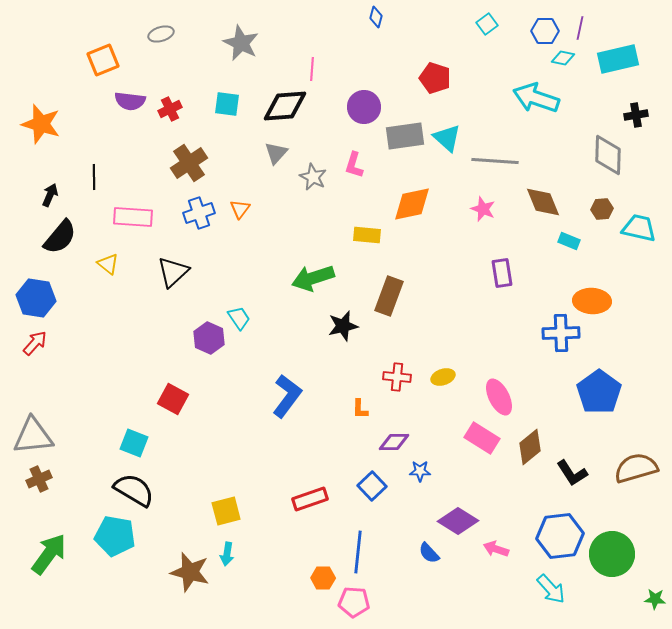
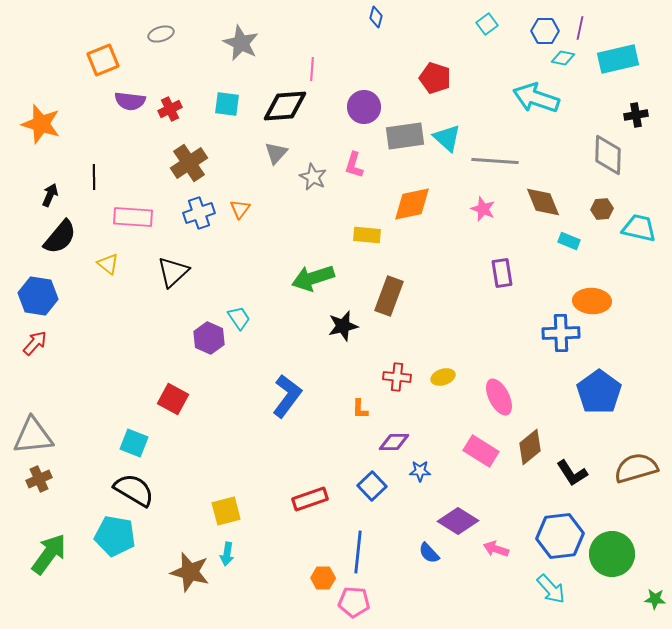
blue hexagon at (36, 298): moved 2 px right, 2 px up
pink rectangle at (482, 438): moved 1 px left, 13 px down
